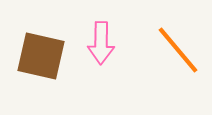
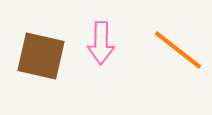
orange line: rotated 12 degrees counterclockwise
